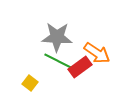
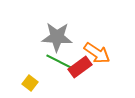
green line: moved 2 px right, 1 px down
